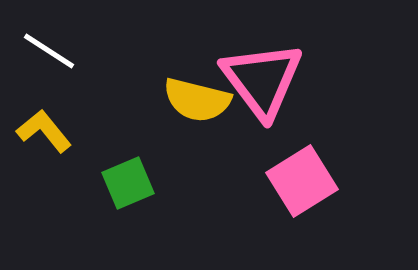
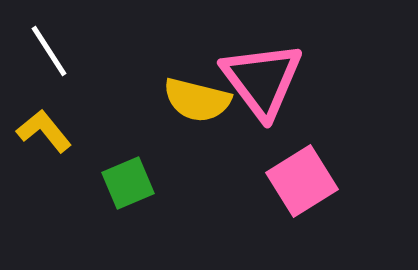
white line: rotated 24 degrees clockwise
